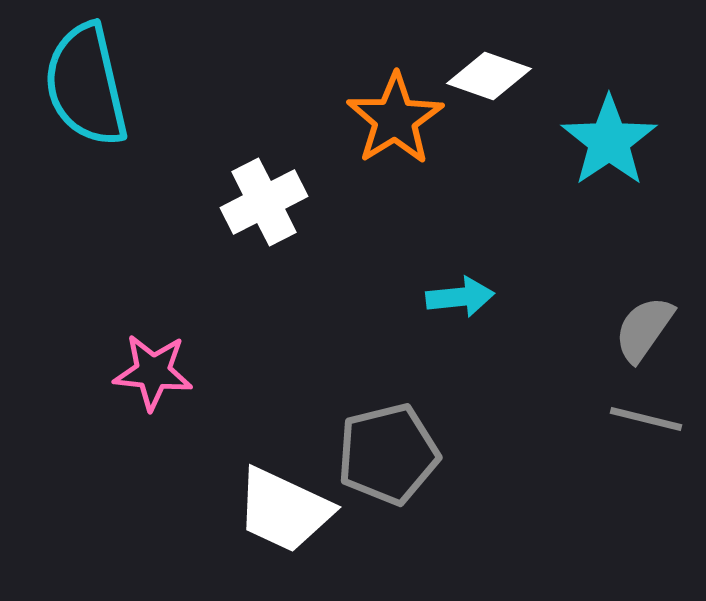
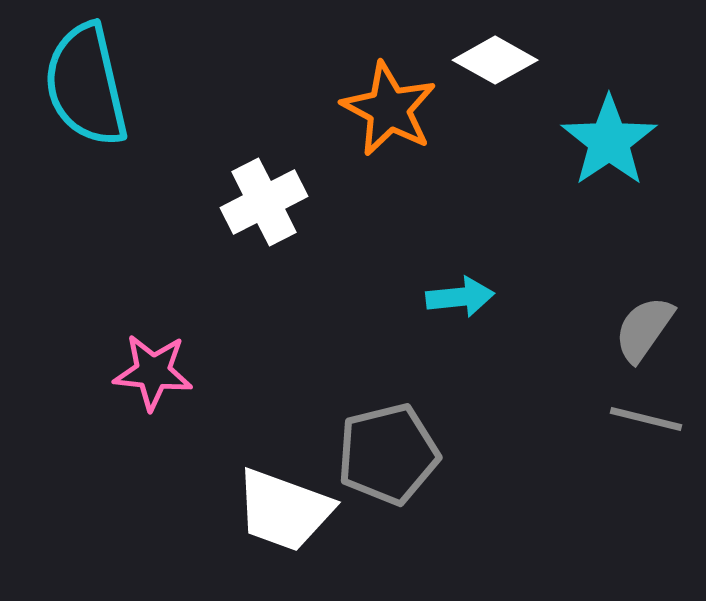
white diamond: moved 6 px right, 16 px up; rotated 10 degrees clockwise
orange star: moved 6 px left, 10 px up; rotated 12 degrees counterclockwise
white trapezoid: rotated 5 degrees counterclockwise
